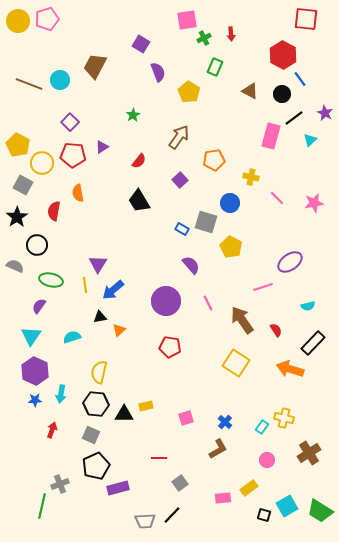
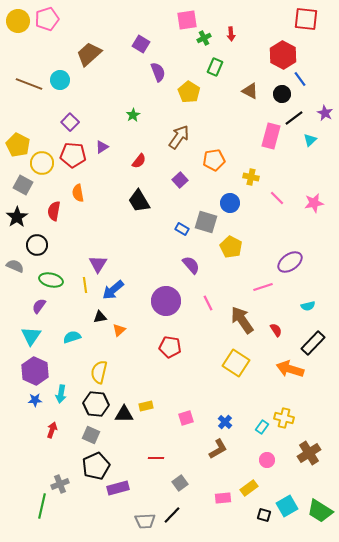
brown trapezoid at (95, 66): moved 6 px left, 12 px up; rotated 20 degrees clockwise
red line at (159, 458): moved 3 px left
